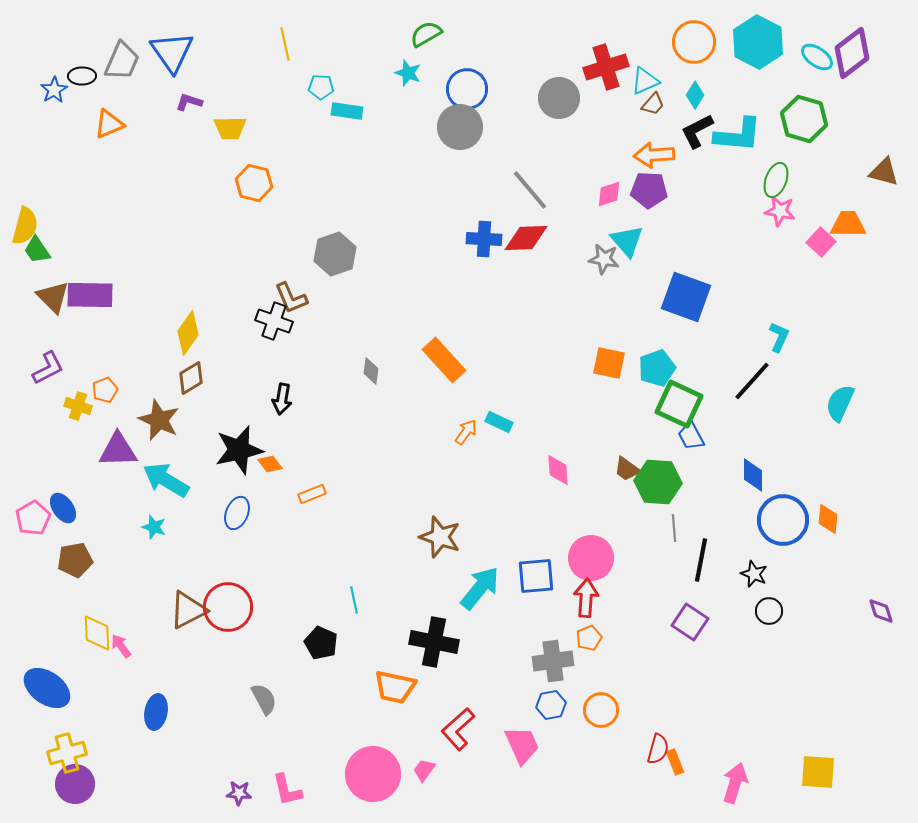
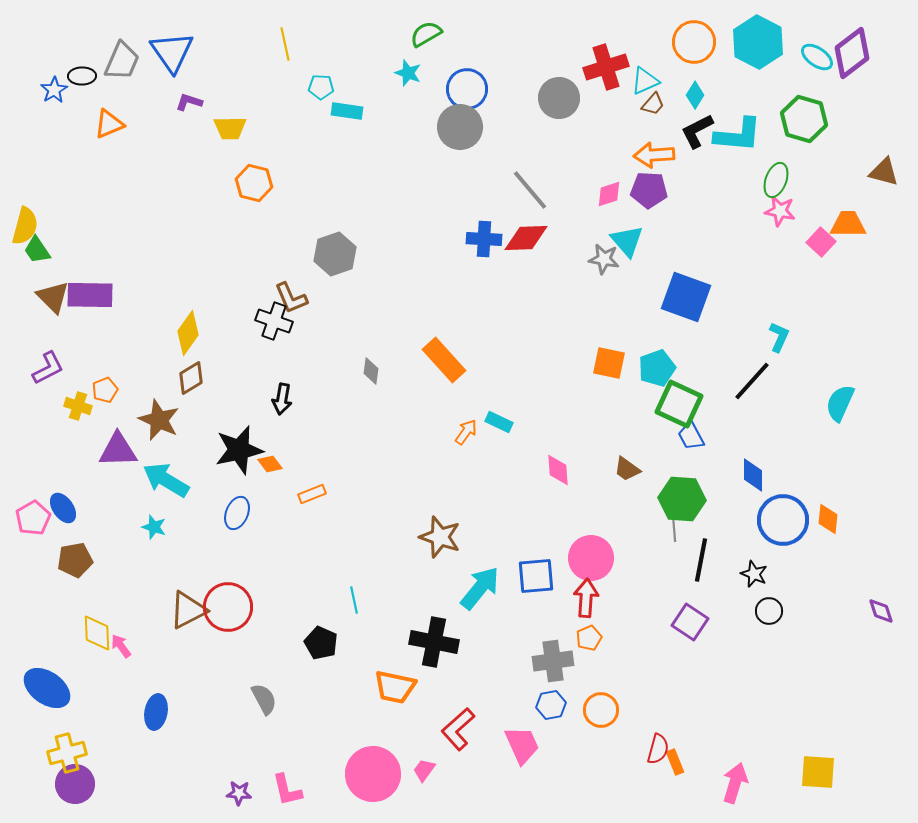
green hexagon at (658, 482): moved 24 px right, 17 px down
